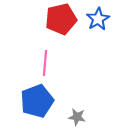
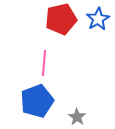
pink line: moved 1 px left
gray star: rotated 24 degrees clockwise
